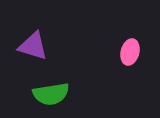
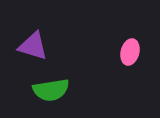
green semicircle: moved 4 px up
